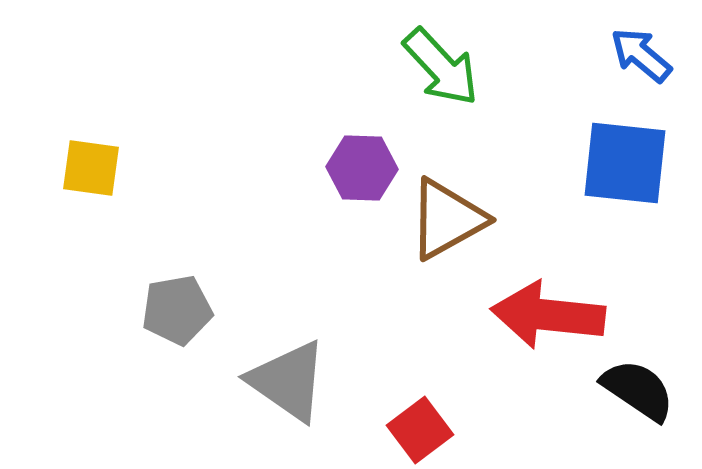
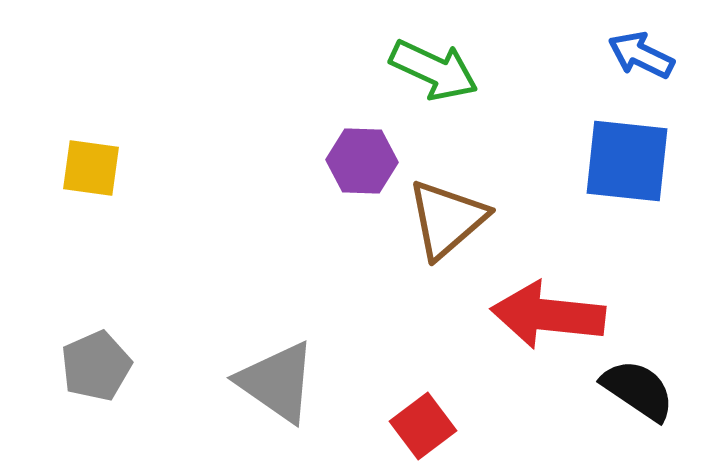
blue arrow: rotated 14 degrees counterclockwise
green arrow: moved 7 px left, 3 px down; rotated 22 degrees counterclockwise
blue square: moved 2 px right, 2 px up
purple hexagon: moved 7 px up
brown triangle: rotated 12 degrees counterclockwise
gray pentagon: moved 81 px left, 56 px down; rotated 14 degrees counterclockwise
gray triangle: moved 11 px left, 1 px down
red square: moved 3 px right, 4 px up
